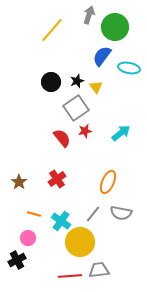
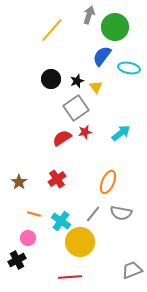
black circle: moved 3 px up
red star: moved 1 px down
red semicircle: rotated 84 degrees counterclockwise
gray trapezoid: moved 33 px right; rotated 15 degrees counterclockwise
red line: moved 1 px down
